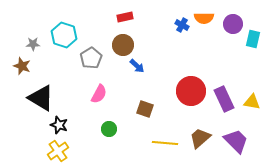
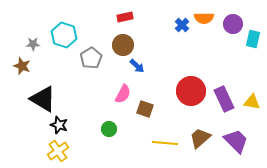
blue cross: rotated 16 degrees clockwise
pink semicircle: moved 24 px right
black triangle: moved 2 px right, 1 px down
